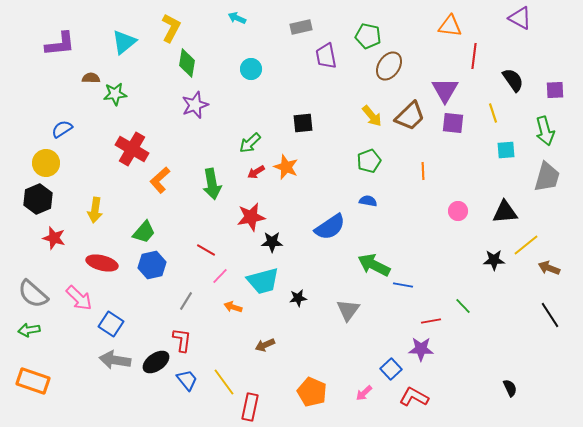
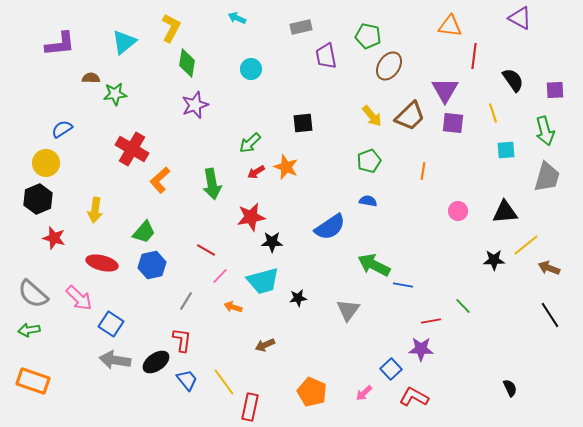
orange line at (423, 171): rotated 12 degrees clockwise
